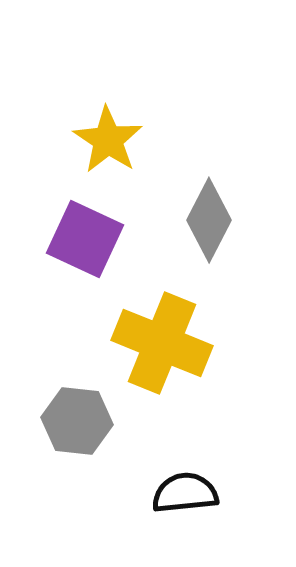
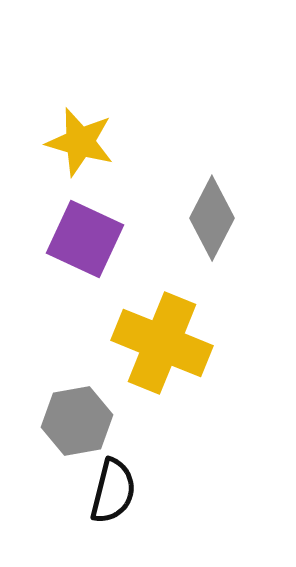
yellow star: moved 28 px left, 2 px down; rotated 18 degrees counterclockwise
gray diamond: moved 3 px right, 2 px up
gray hexagon: rotated 16 degrees counterclockwise
black semicircle: moved 72 px left, 2 px up; rotated 110 degrees clockwise
